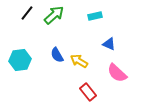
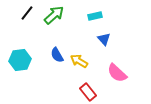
blue triangle: moved 5 px left, 5 px up; rotated 24 degrees clockwise
